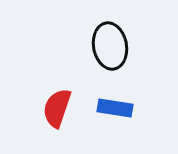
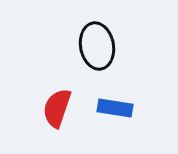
black ellipse: moved 13 px left
